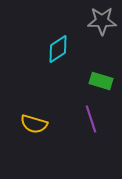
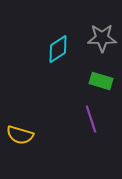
gray star: moved 17 px down
yellow semicircle: moved 14 px left, 11 px down
